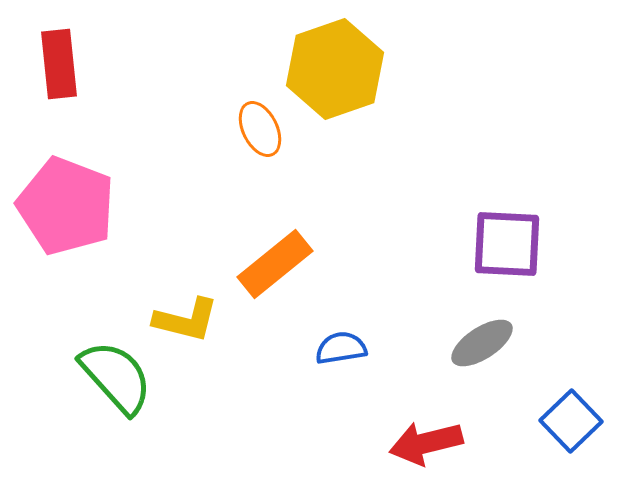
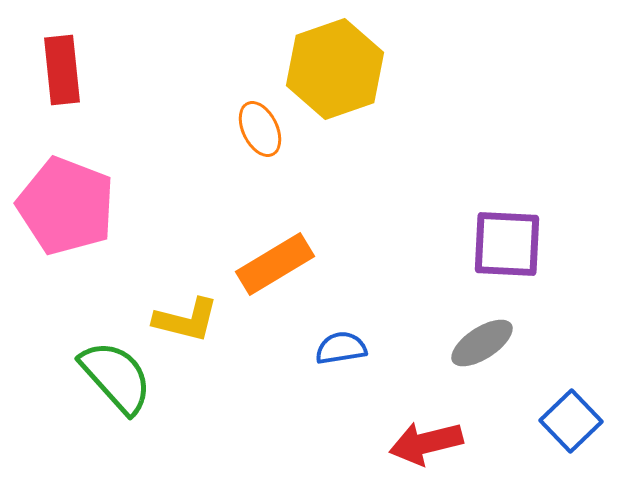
red rectangle: moved 3 px right, 6 px down
orange rectangle: rotated 8 degrees clockwise
